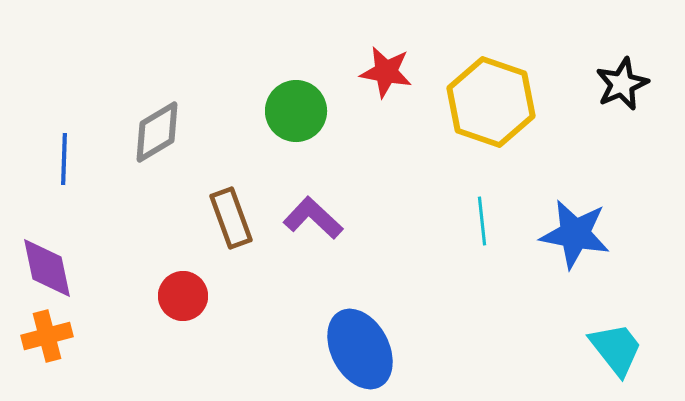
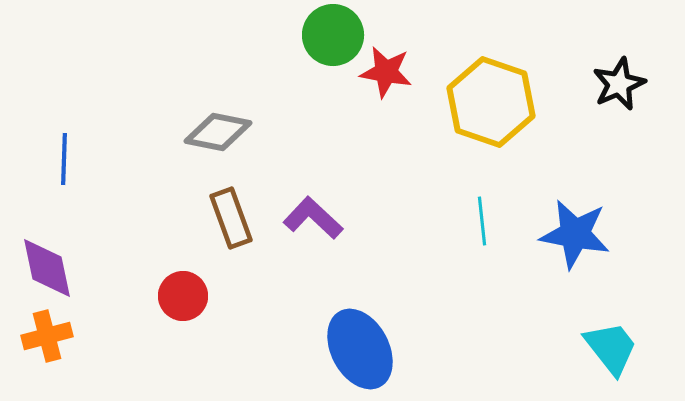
black star: moved 3 px left
green circle: moved 37 px right, 76 px up
gray diamond: moved 61 px right; rotated 42 degrees clockwise
cyan trapezoid: moved 5 px left, 1 px up
